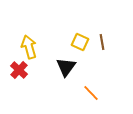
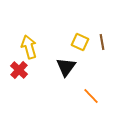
orange line: moved 3 px down
